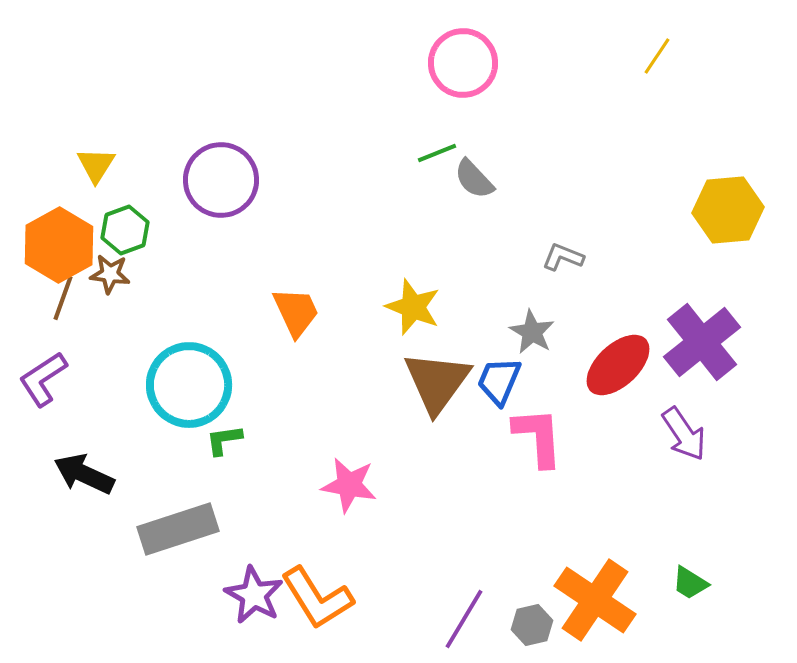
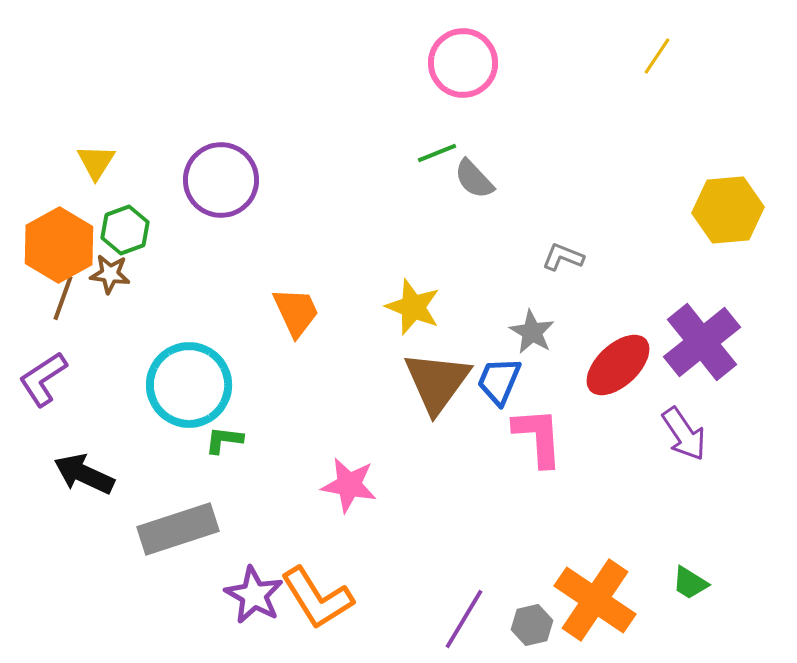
yellow triangle: moved 3 px up
green L-shape: rotated 15 degrees clockwise
